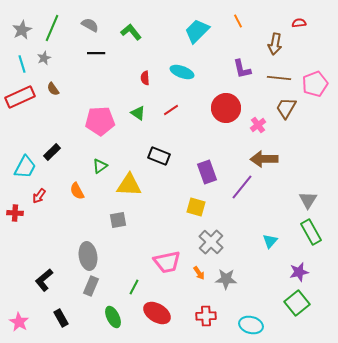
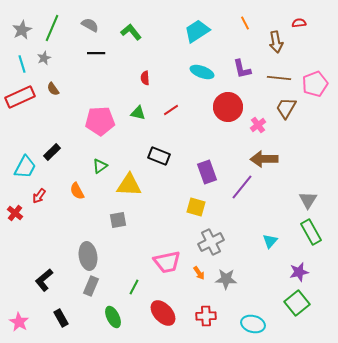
orange line at (238, 21): moved 7 px right, 2 px down
cyan trapezoid at (197, 31): rotated 12 degrees clockwise
brown arrow at (275, 44): moved 1 px right, 2 px up; rotated 20 degrees counterclockwise
cyan ellipse at (182, 72): moved 20 px right
red circle at (226, 108): moved 2 px right, 1 px up
green triangle at (138, 113): rotated 21 degrees counterclockwise
red cross at (15, 213): rotated 35 degrees clockwise
gray cross at (211, 242): rotated 20 degrees clockwise
red ellipse at (157, 313): moved 6 px right; rotated 16 degrees clockwise
cyan ellipse at (251, 325): moved 2 px right, 1 px up
